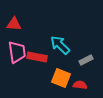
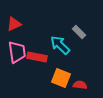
red triangle: rotated 28 degrees counterclockwise
gray rectangle: moved 7 px left, 28 px up; rotated 72 degrees clockwise
